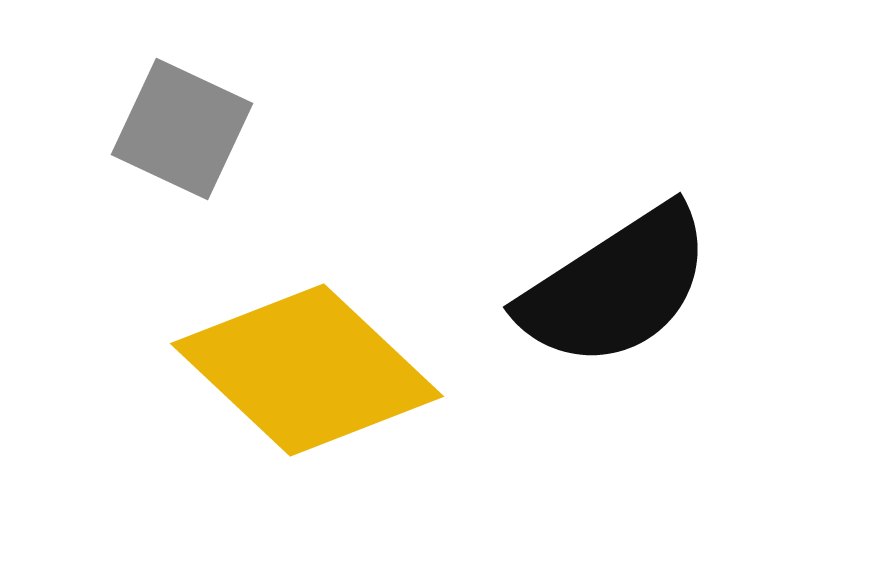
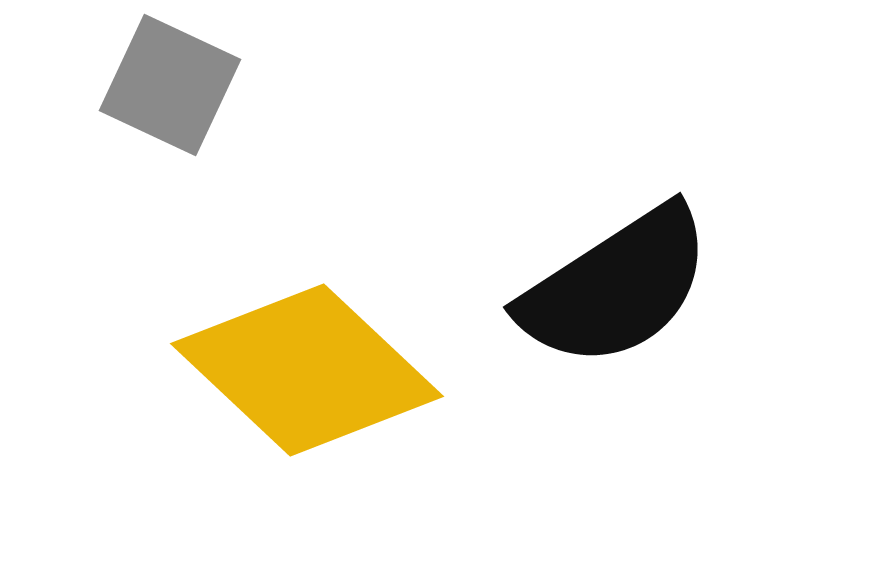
gray square: moved 12 px left, 44 px up
